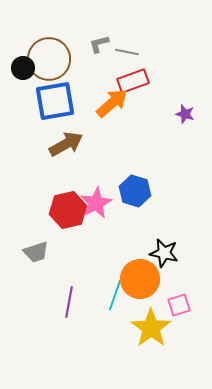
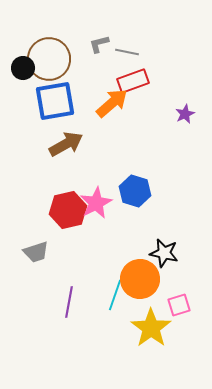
purple star: rotated 30 degrees clockwise
